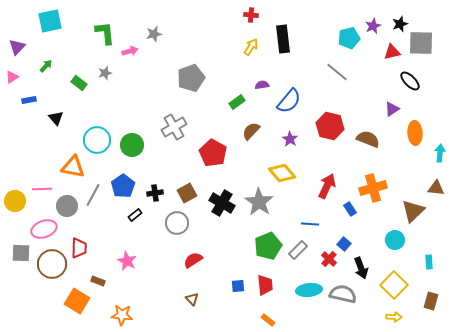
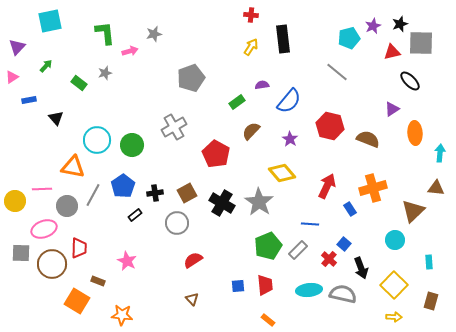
red pentagon at (213, 153): moved 3 px right, 1 px down
